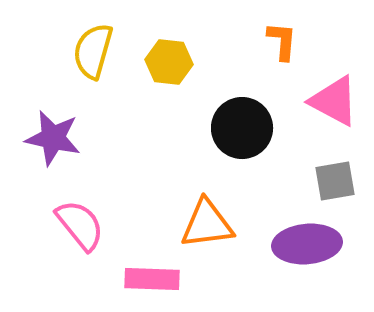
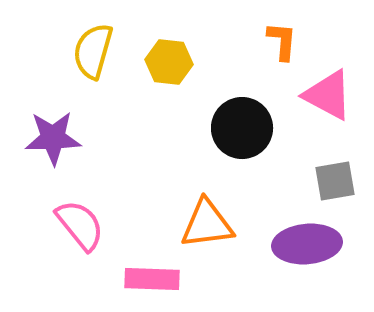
pink triangle: moved 6 px left, 6 px up
purple star: rotated 14 degrees counterclockwise
